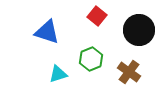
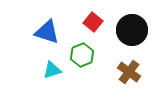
red square: moved 4 px left, 6 px down
black circle: moved 7 px left
green hexagon: moved 9 px left, 4 px up
cyan triangle: moved 6 px left, 4 px up
